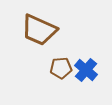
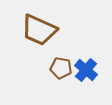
brown pentagon: rotated 15 degrees clockwise
